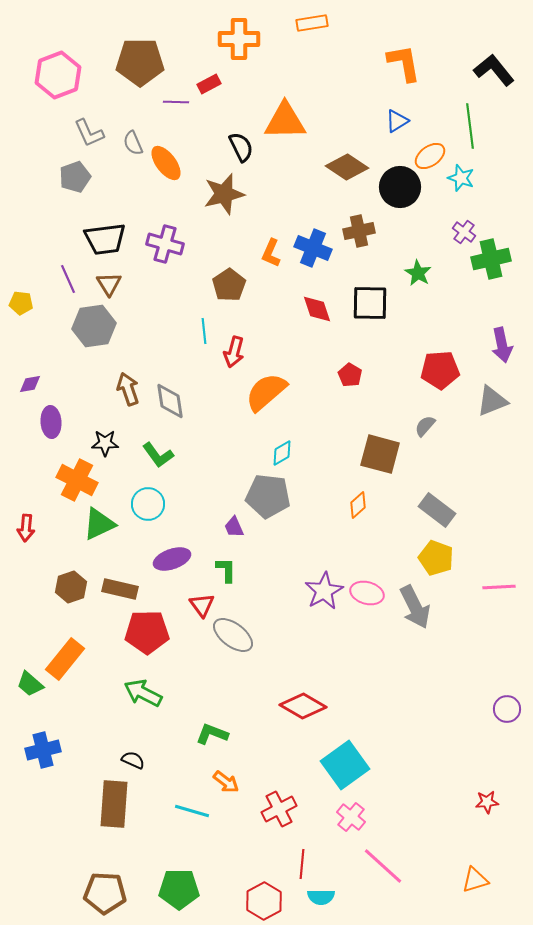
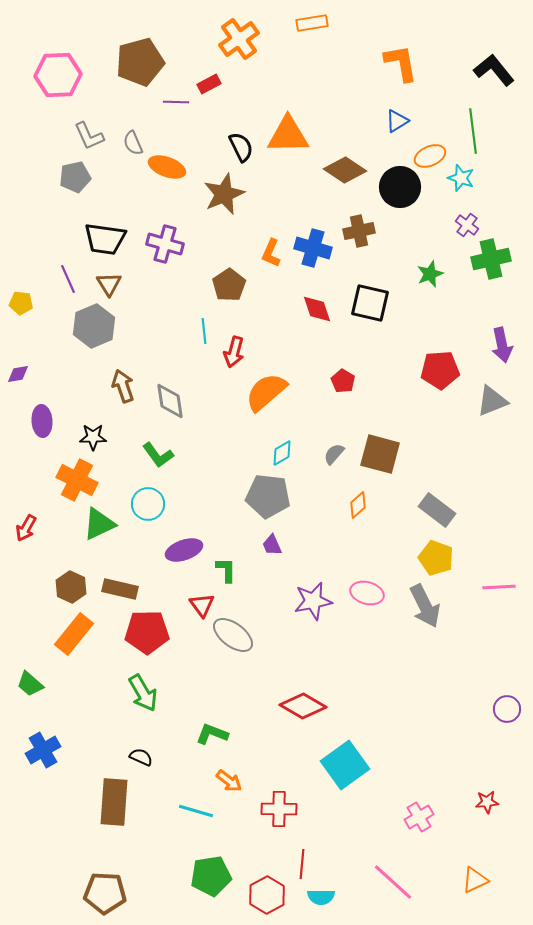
orange cross at (239, 39): rotated 36 degrees counterclockwise
brown pentagon at (140, 62): rotated 15 degrees counterclockwise
orange L-shape at (404, 63): moved 3 px left
pink hexagon at (58, 75): rotated 18 degrees clockwise
orange triangle at (285, 121): moved 3 px right, 14 px down
green line at (470, 126): moved 3 px right, 5 px down
gray L-shape at (89, 133): moved 3 px down
orange ellipse at (430, 156): rotated 12 degrees clockwise
orange ellipse at (166, 163): moved 1 px right, 4 px down; rotated 33 degrees counterclockwise
brown diamond at (347, 167): moved 2 px left, 3 px down
gray pentagon at (75, 177): rotated 8 degrees clockwise
brown star at (224, 194): rotated 9 degrees counterclockwise
purple cross at (464, 232): moved 3 px right, 7 px up
black trapezoid at (105, 239): rotated 15 degrees clockwise
blue cross at (313, 248): rotated 6 degrees counterclockwise
green star at (418, 273): moved 12 px right, 1 px down; rotated 20 degrees clockwise
black square at (370, 303): rotated 12 degrees clockwise
gray hexagon at (94, 326): rotated 15 degrees counterclockwise
red pentagon at (350, 375): moved 7 px left, 6 px down
purple diamond at (30, 384): moved 12 px left, 10 px up
brown arrow at (128, 389): moved 5 px left, 3 px up
purple ellipse at (51, 422): moved 9 px left, 1 px up
gray semicircle at (425, 426): moved 91 px left, 28 px down
black star at (105, 443): moved 12 px left, 6 px up
purple trapezoid at (234, 527): moved 38 px right, 18 px down
red arrow at (26, 528): rotated 24 degrees clockwise
purple ellipse at (172, 559): moved 12 px right, 9 px up
brown hexagon at (71, 587): rotated 16 degrees counterclockwise
purple star at (324, 591): moved 11 px left, 10 px down; rotated 18 degrees clockwise
gray arrow at (415, 607): moved 10 px right, 1 px up
orange rectangle at (65, 659): moved 9 px right, 25 px up
green arrow at (143, 693): rotated 147 degrees counterclockwise
blue cross at (43, 750): rotated 16 degrees counterclockwise
black semicircle at (133, 760): moved 8 px right, 3 px up
orange arrow at (226, 782): moved 3 px right, 1 px up
brown rectangle at (114, 804): moved 2 px up
red cross at (279, 809): rotated 28 degrees clockwise
cyan line at (192, 811): moved 4 px right
pink cross at (351, 817): moved 68 px right; rotated 20 degrees clockwise
pink line at (383, 866): moved 10 px right, 16 px down
orange triangle at (475, 880): rotated 8 degrees counterclockwise
green pentagon at (179, 889): moved 32 px right, 13 px up; rotated 9 degrees counterclockwise
red hexagon at (264, 901): moved 3 px right, 6 px up
